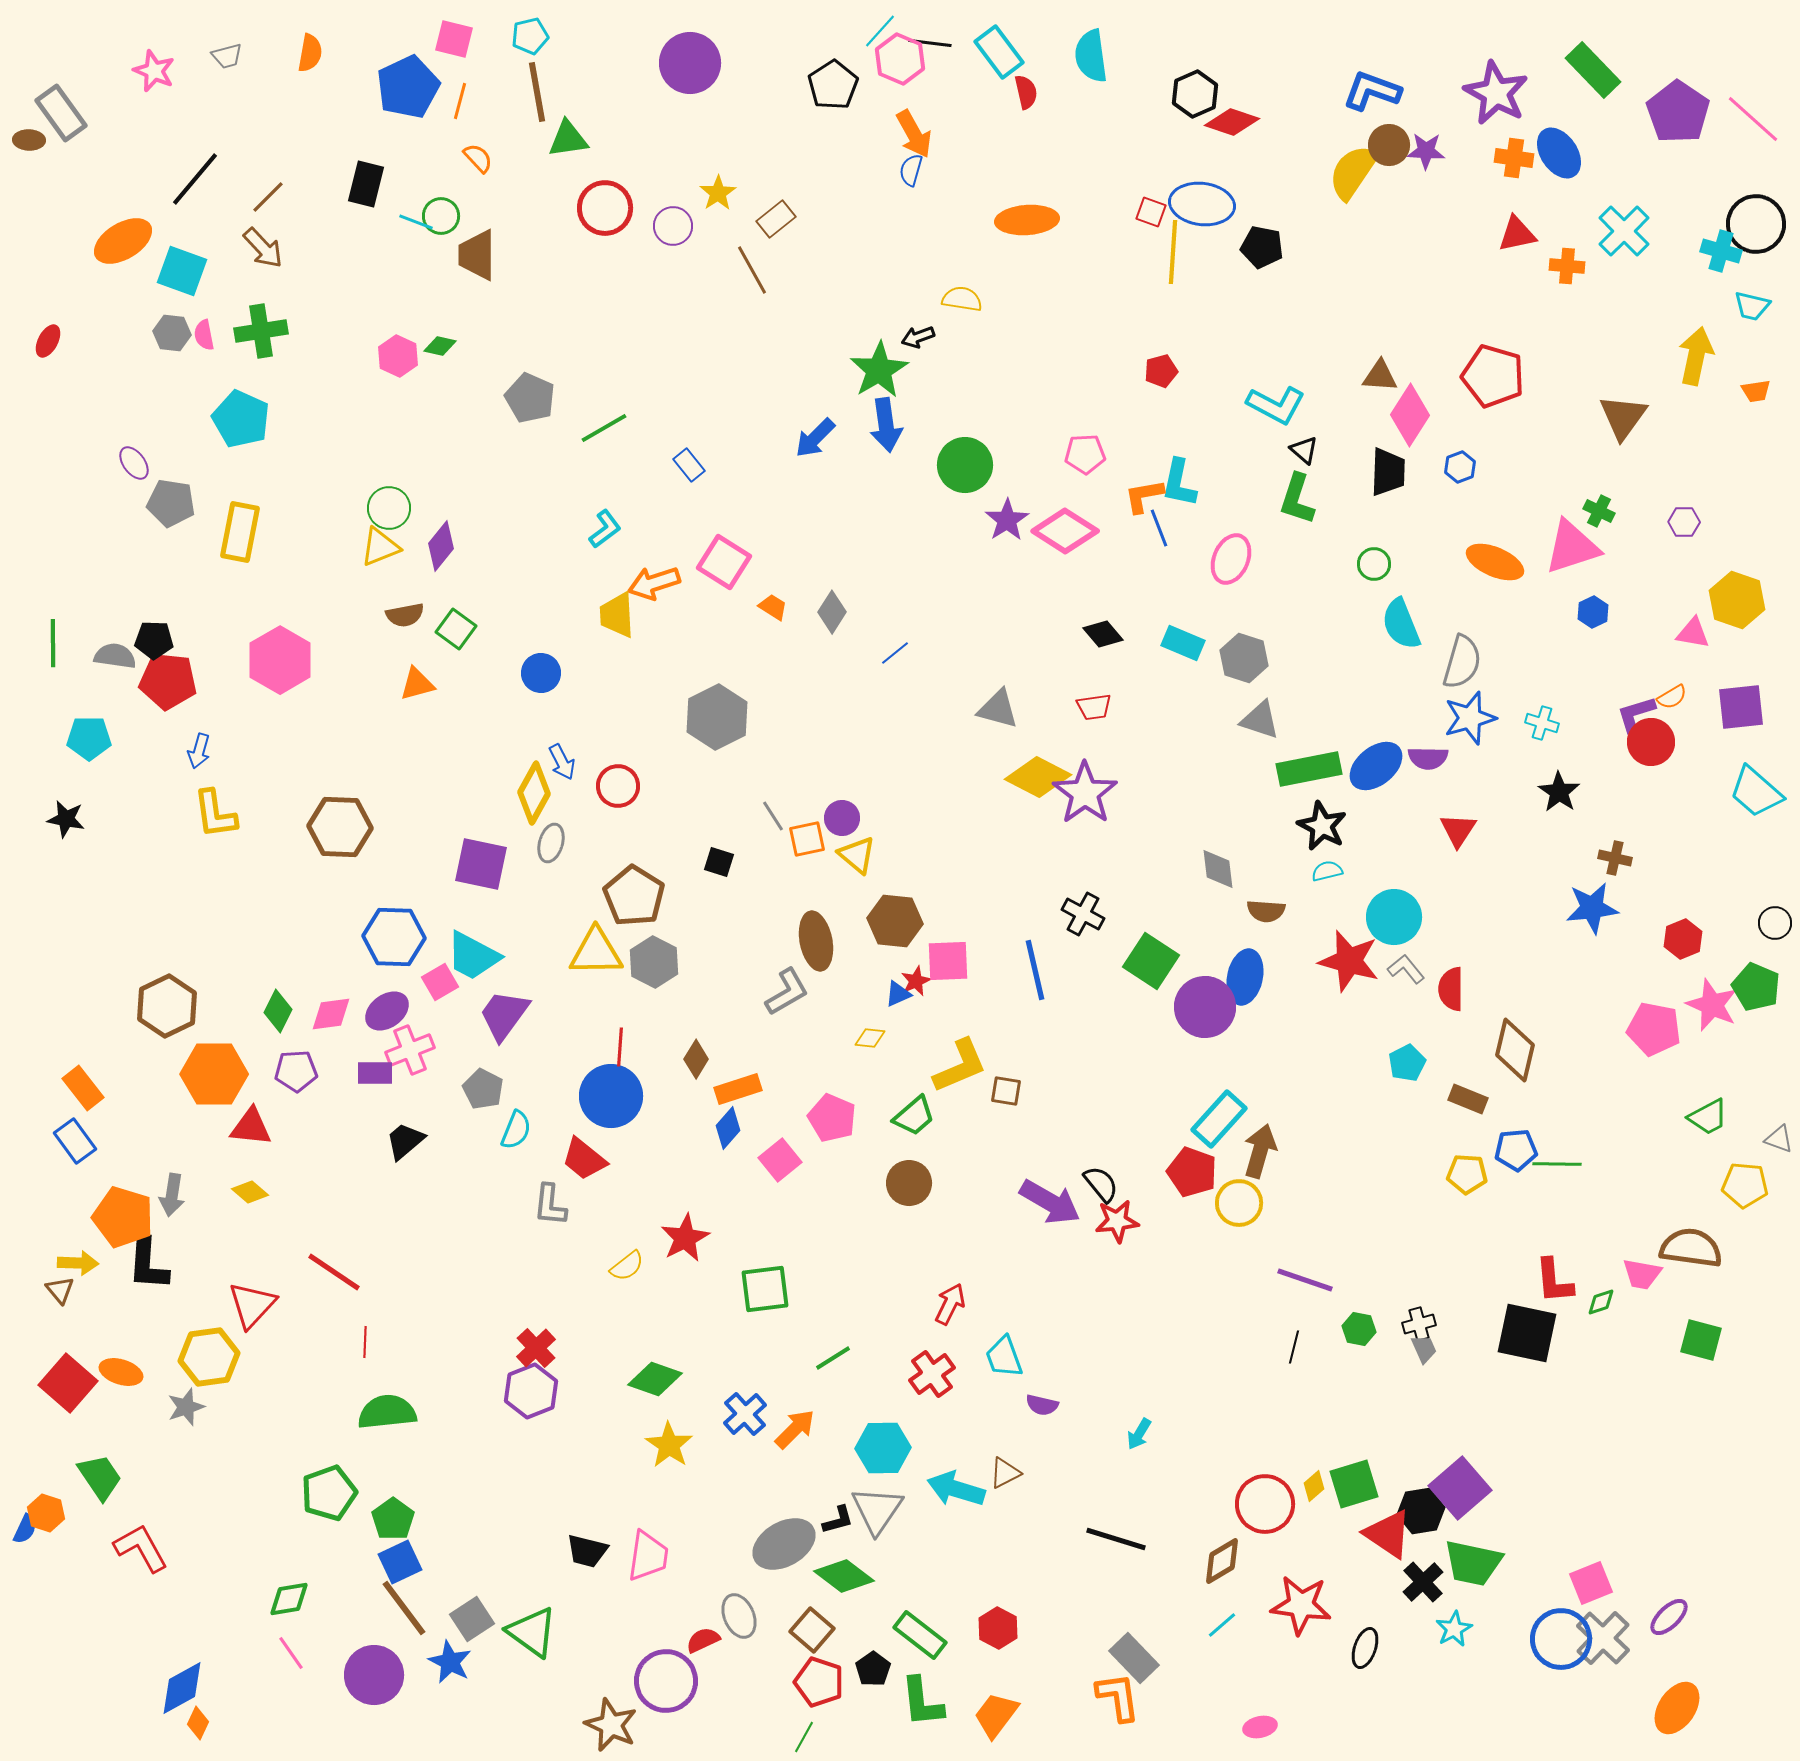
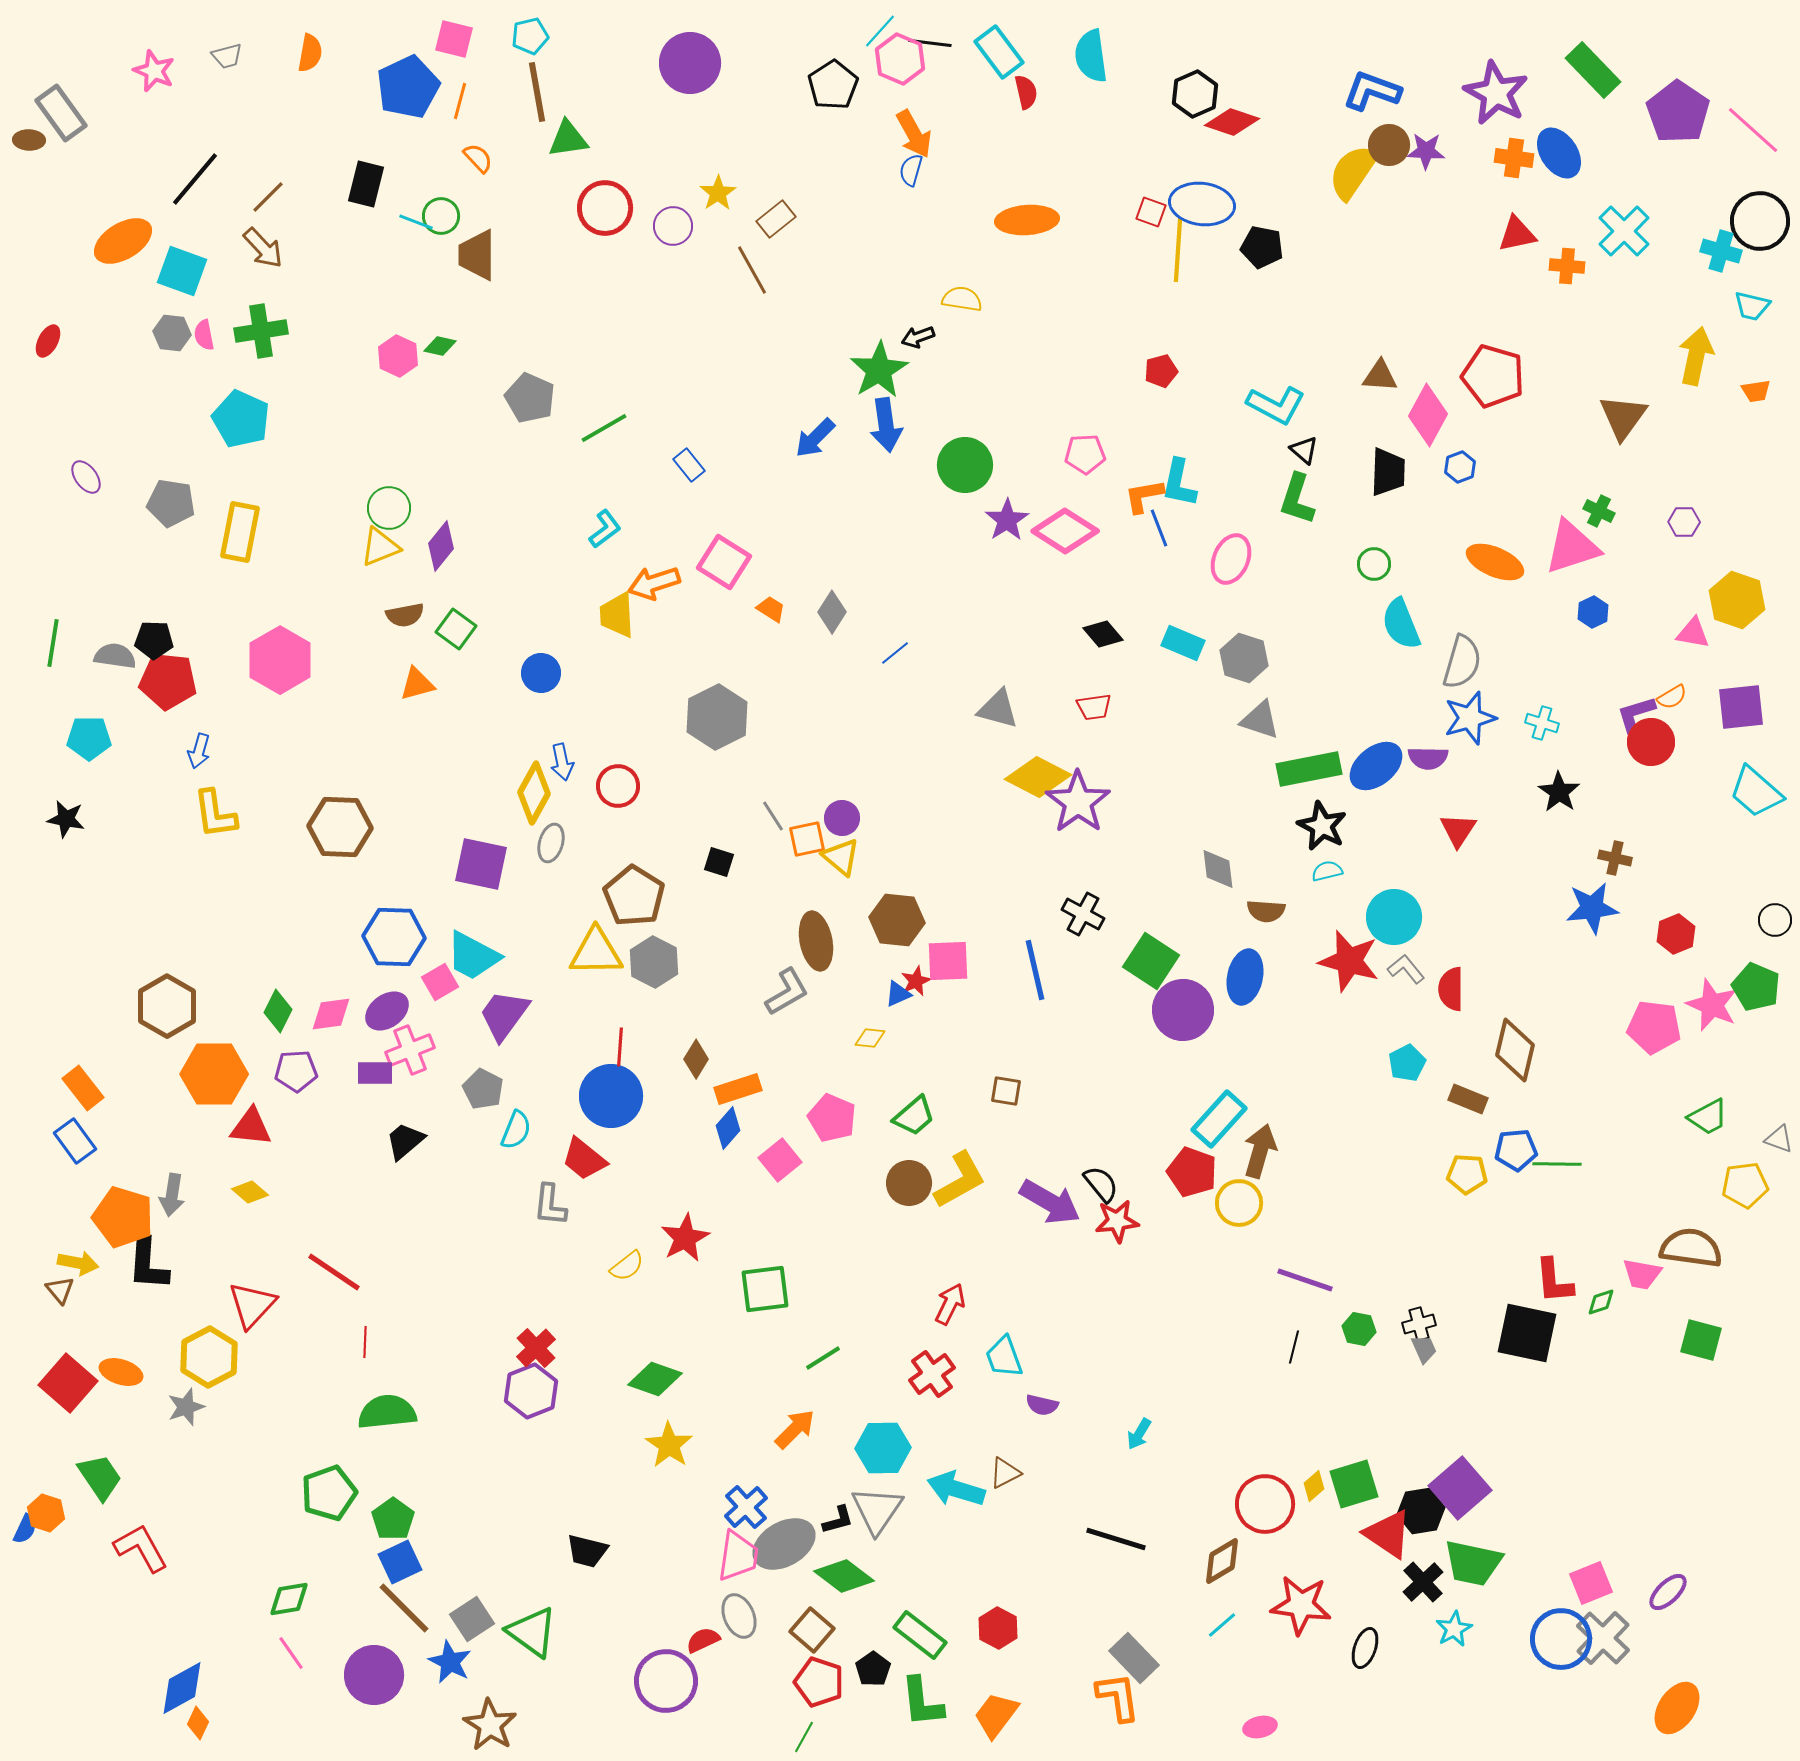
pink line at (1753, 119): moved 11 px down
black circle at (1756, 224): moved 4 px right, 3 px up
yellow line at (1173, 252): moved 5 px right, 2 px up
pink diamond at (1410, 415): moved 18 px right; rotated 4 degrees counterclockwise
purple ellipse at (134, 463): moved 48 px left, 14 px down
orange trapezoid at (773, 607): moved 2 px left, 2 px down
green line at (53, 643): rotated 9 degrees clockwise
blue arrow at (562, 762): rotated 15 degrees clockwise
purple star at (1085, 793): moved 7 px left, 9 px down
yellow triangle at (857, 855): moved 16 px left, 2 px down
brown hexagon at (895, 921): moved 2 px right, 1 px up
black circle at (1775, 923): moved 3 px up
red hexagon at (1683, 939): moved 7 px left, 5 px up
brown hexagon at (167, 1006): rotated 4 degrees counterclockwise
purple circle at (1205, 1007): moved 22 px left, 3 px down
pink pentagon at (1654, 1029): moved 2 px up; rotated 4 degrees counterclockwise
yellow L-shape at (960, 1066): moved 114 px down; rotated 6 degrees counterclockwise
yellow pentagon at (1745, 1185): rotated 12 degrees counterclockwise
yellow arrow at (78, 1263): rotated 9 degrees clockwise
yellow hexagon at (209, 1357): rotated 20 degrees counterclockwise
green line at (833, 1358): moved 10 px left
blue cross at (745, 1414): moved 1 px right, 93 px down
pink trapezoid at (648, 1556): moved 90 px right
brown line at (404, 1608): rotated 8 degrees counterclockwise
purple ellipse at (1669, 1617): moved 1 px left, 25 px up
brown star at (611, 1725): moved 121 px left; rotated 8 degrees clockwise
